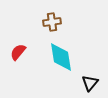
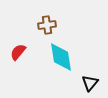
brown cross: moved 5 px left, 3 px down
